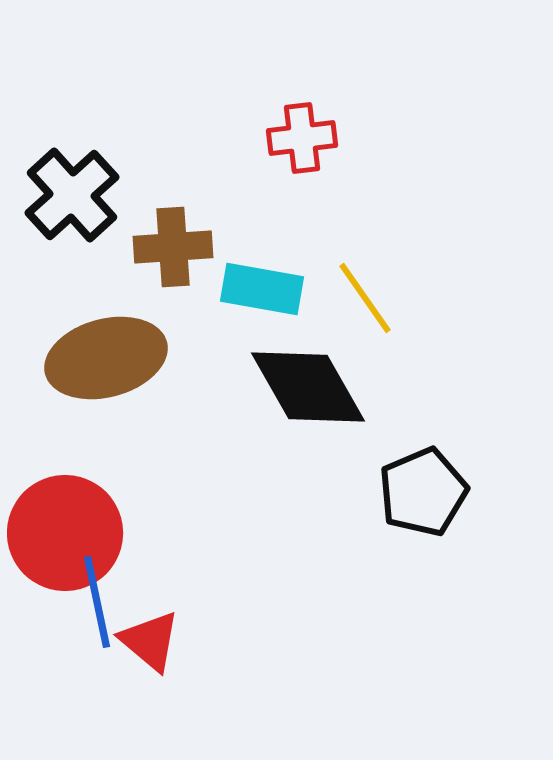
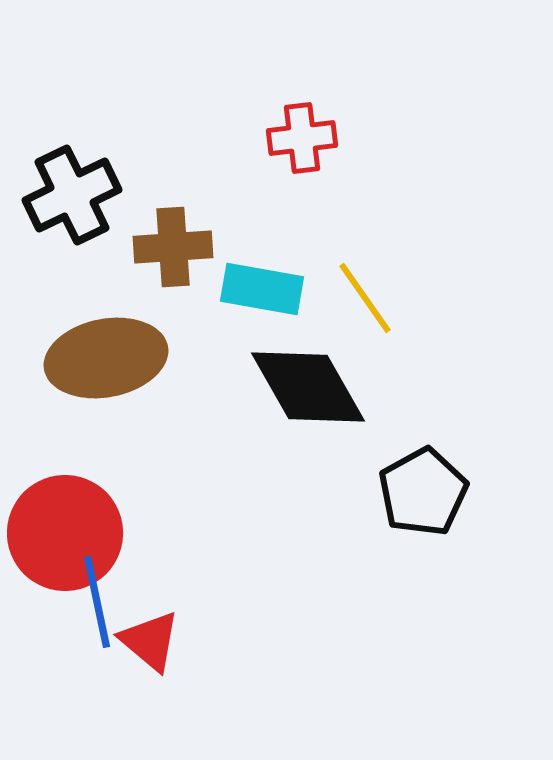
black cross: rotated 16 degrees clockwise
brown ellipse: rotated 4 degrees clockwise
black pentagon: rotated 6 degrees counterclockwise
